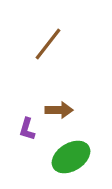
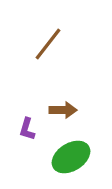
brown arrow: moved 4 px right
